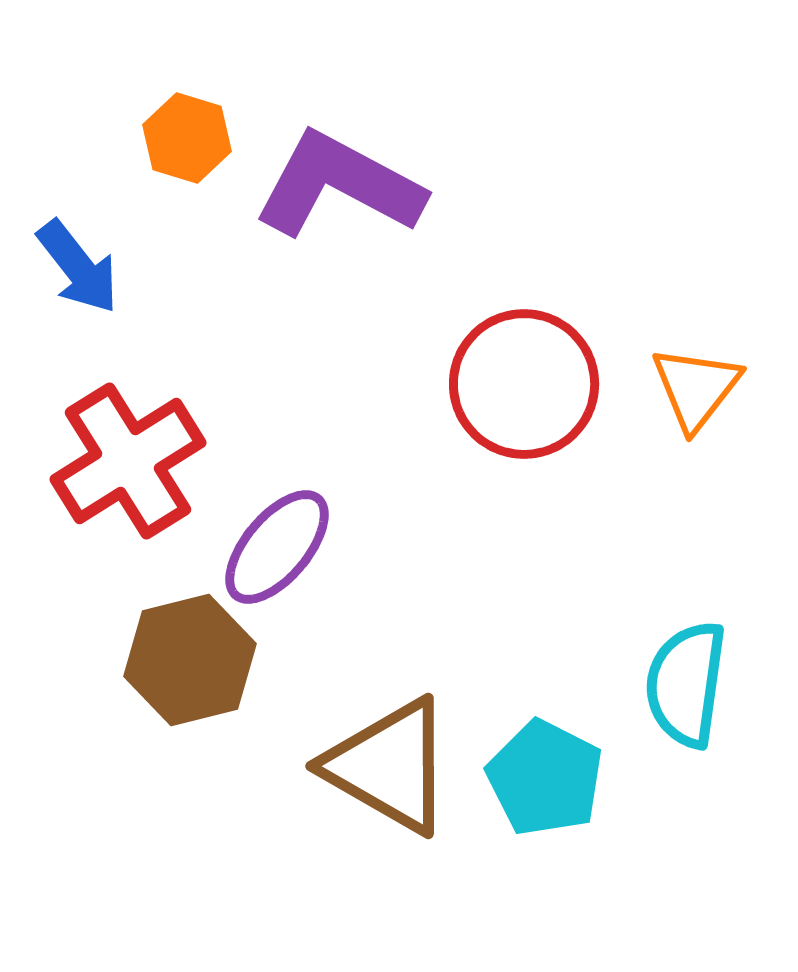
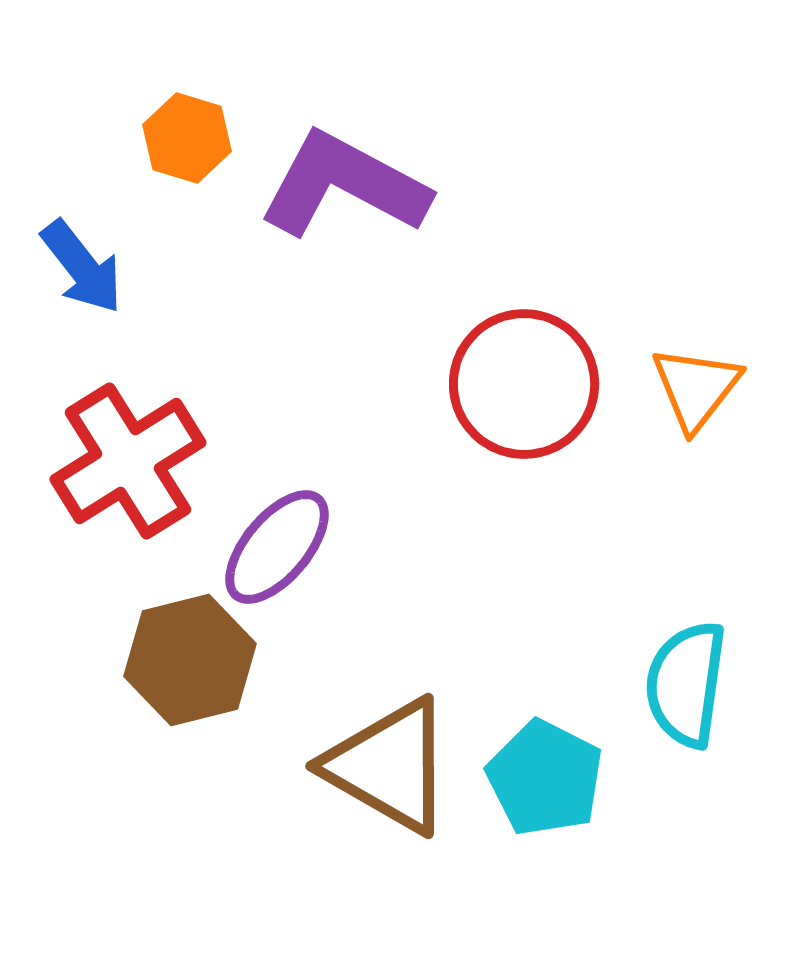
purple L-shape: moved 5 px right
blue arrow: moved 4 px right
